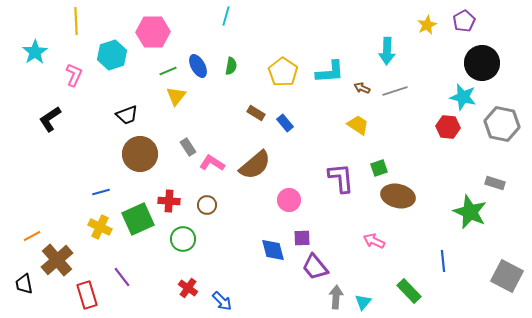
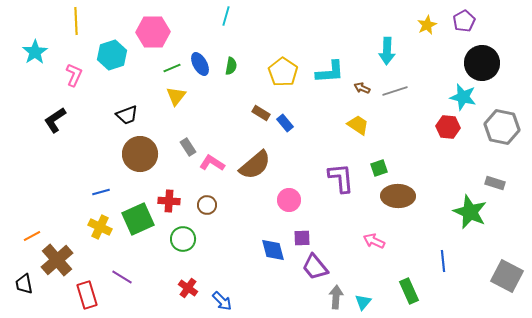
blue ellipse at (198, 66): moved 2 px right, 2 px up
green line at (168, 71): moved 4 px right, 3 px up
brown rectangle at (256, 113): moved 5 px right
black L-shape at (50, 119): moved 5 px right, 1 px down
gray hexagon at (502, 124): moved 3 px down
brown ellipse at (398, 196): rotated 12 degrees counterclockwise
purple line at (122, 277): rotated 20 degrees counterclockwise
green rectangle at (409, 291): rotated 20 degrees clockwise
